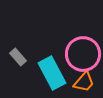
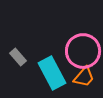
pink circle: moved 3 px up
orange trapezoid: moved 5 px up
